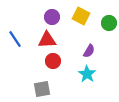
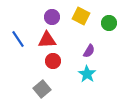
blue line: moved 3 px right
gray square: rotated 30 degrees counterclockwise
